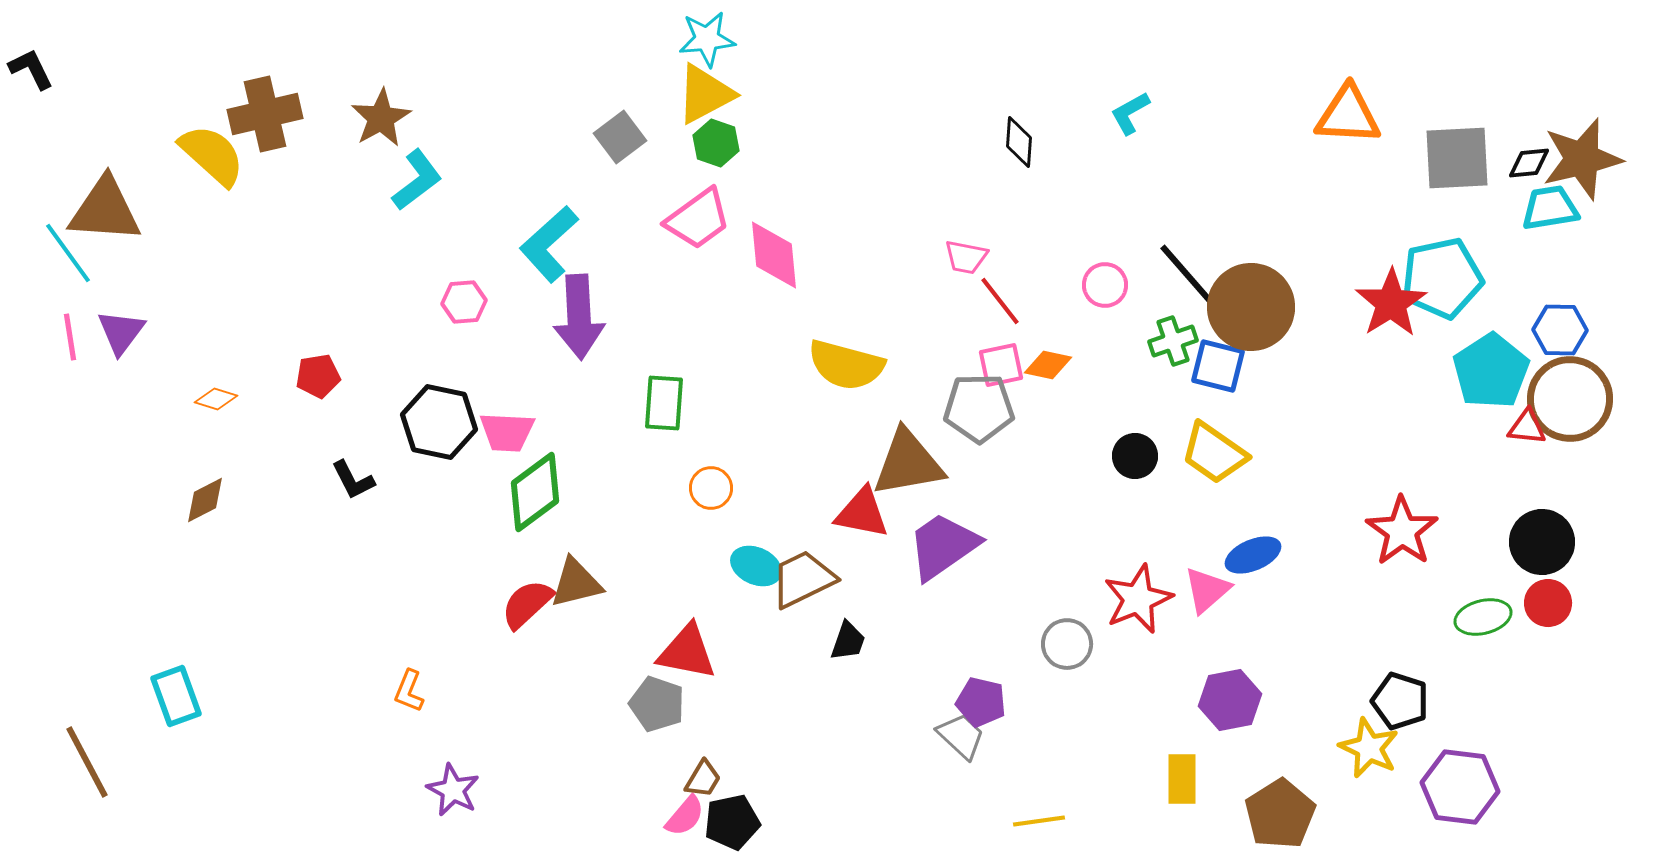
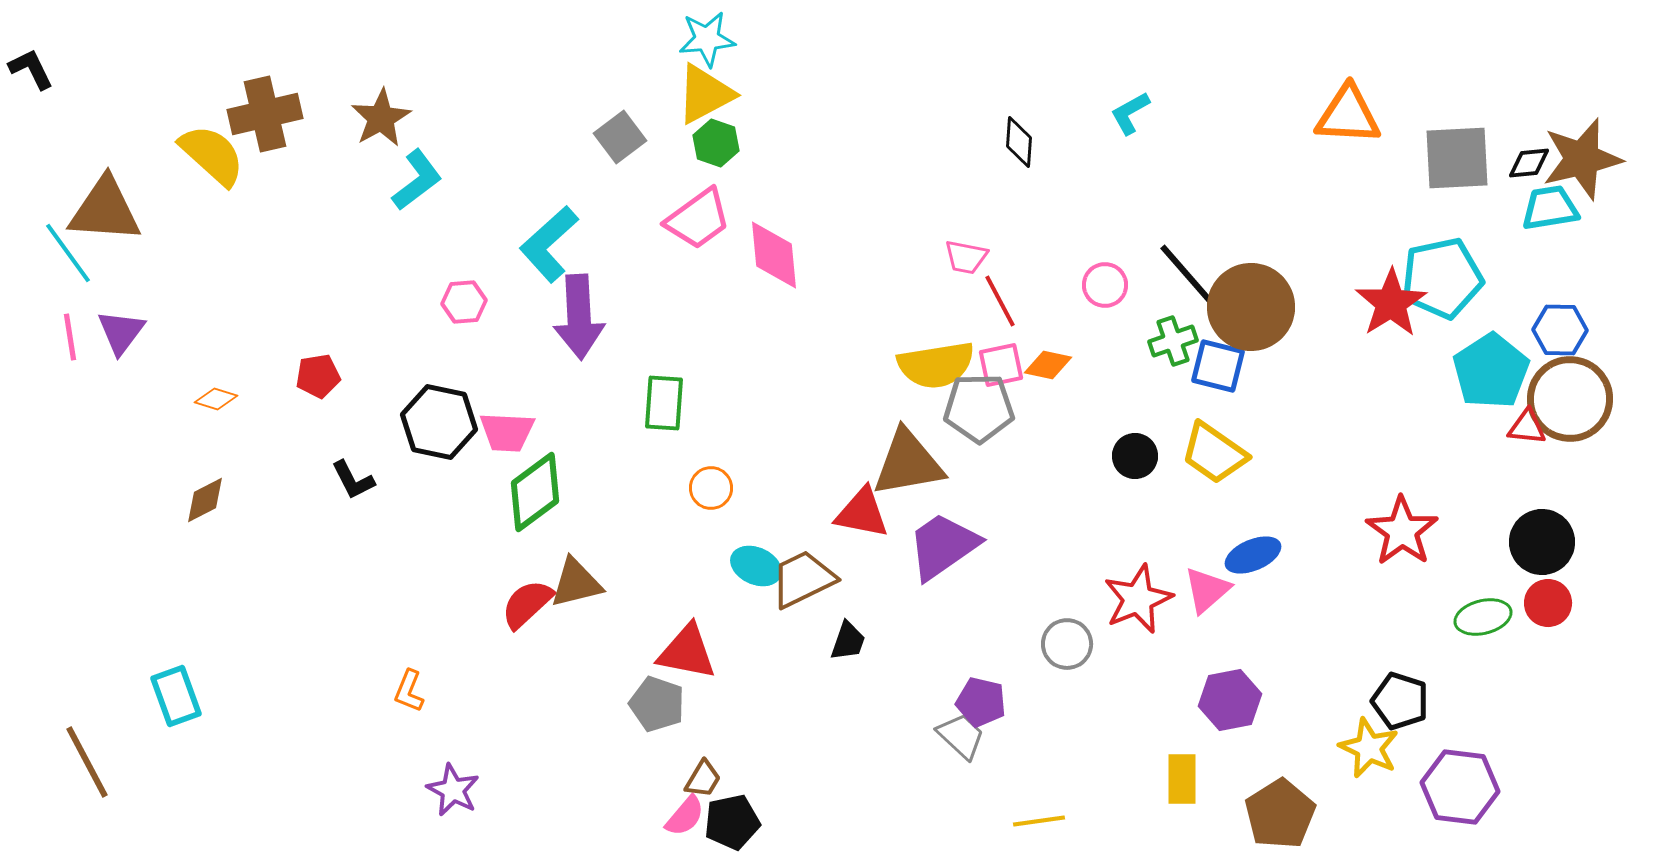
red line at (1000, 301): rotated 10 degrees clockwise
yellow semicircle at (846, 365): moved 90 px right; rotated 24 degrees counterclockwise
